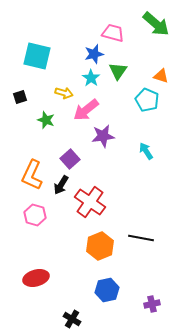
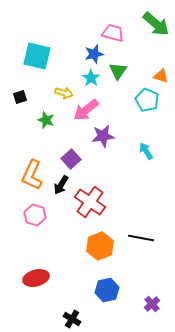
purple square: moved 1 px right
purple cross: rotated 28 degrees counterclockwise
